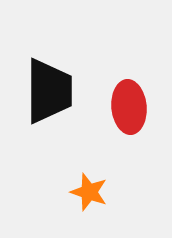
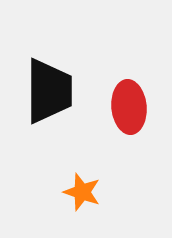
orange star: moved 7 px left
